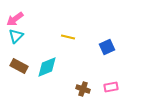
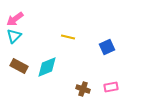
cyan triangle: moved 2 px left
